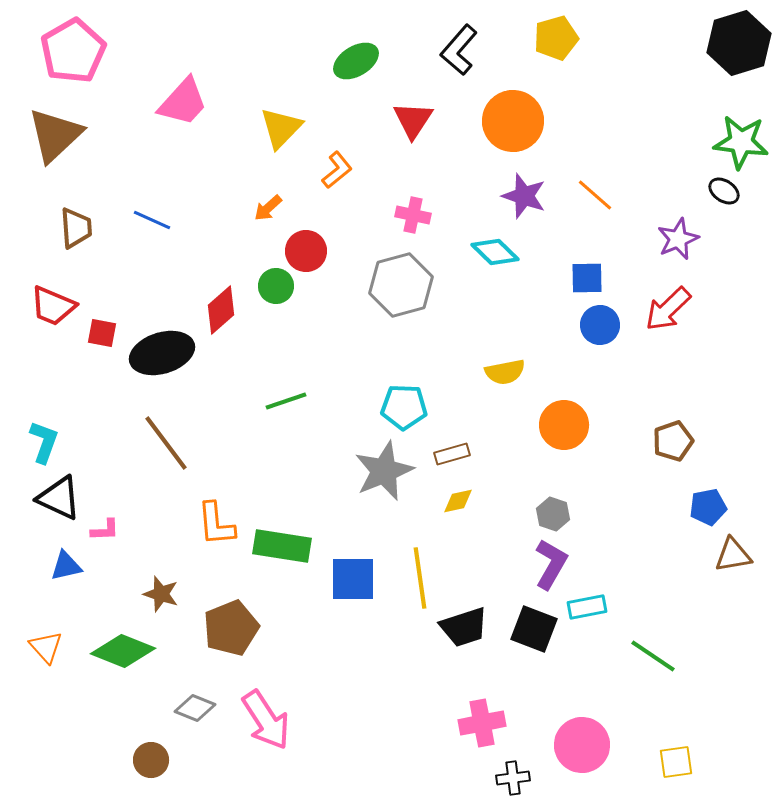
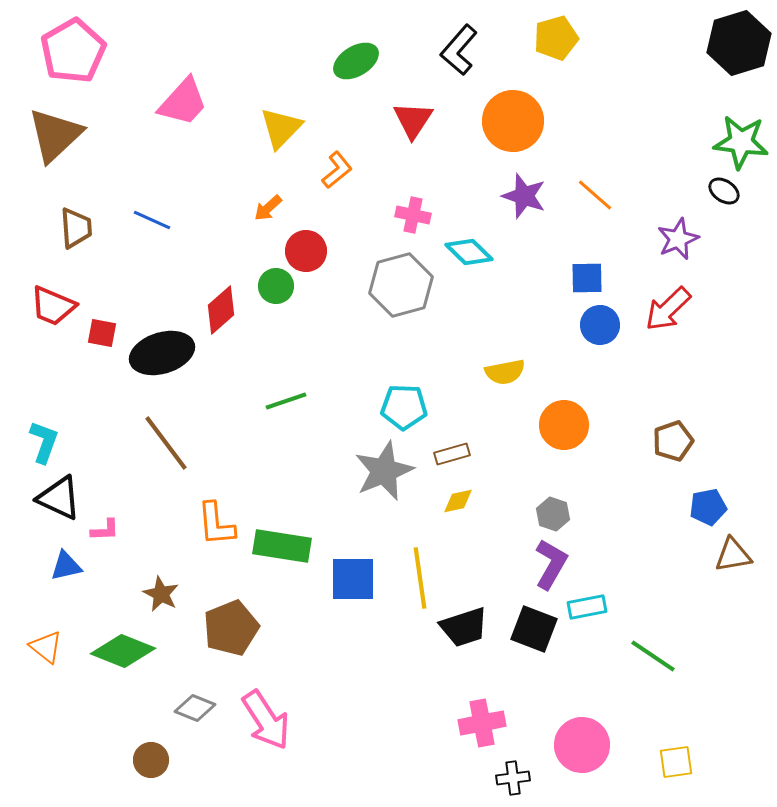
cyan diamond at (495, 252): moved 26 px left
brown star at (161, 594): rotated 9 degrees clockwise
orange triangle at (46, 647): rotated 9 degrees counterclockwise
